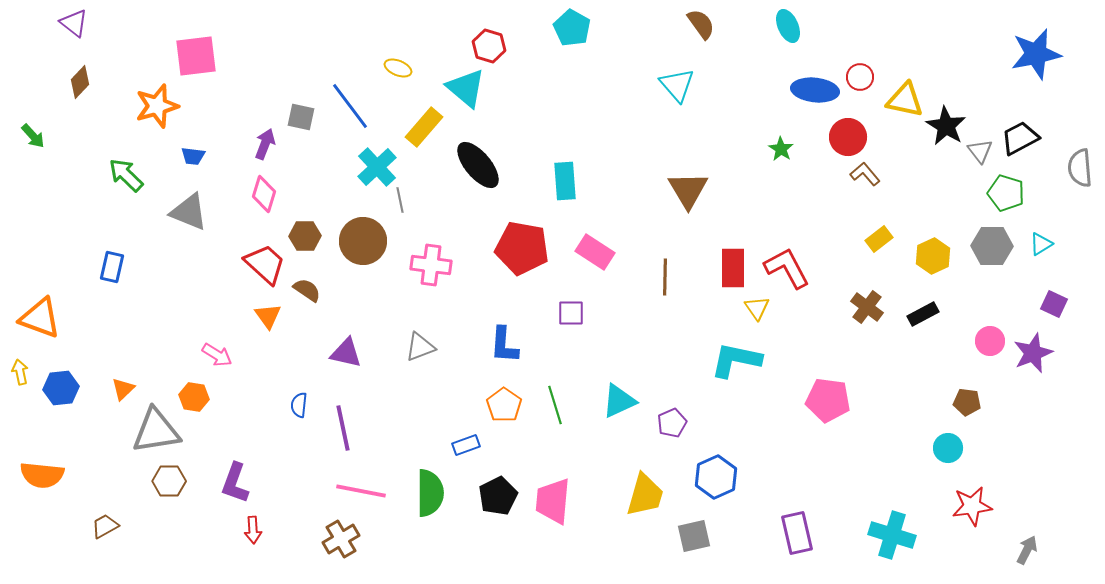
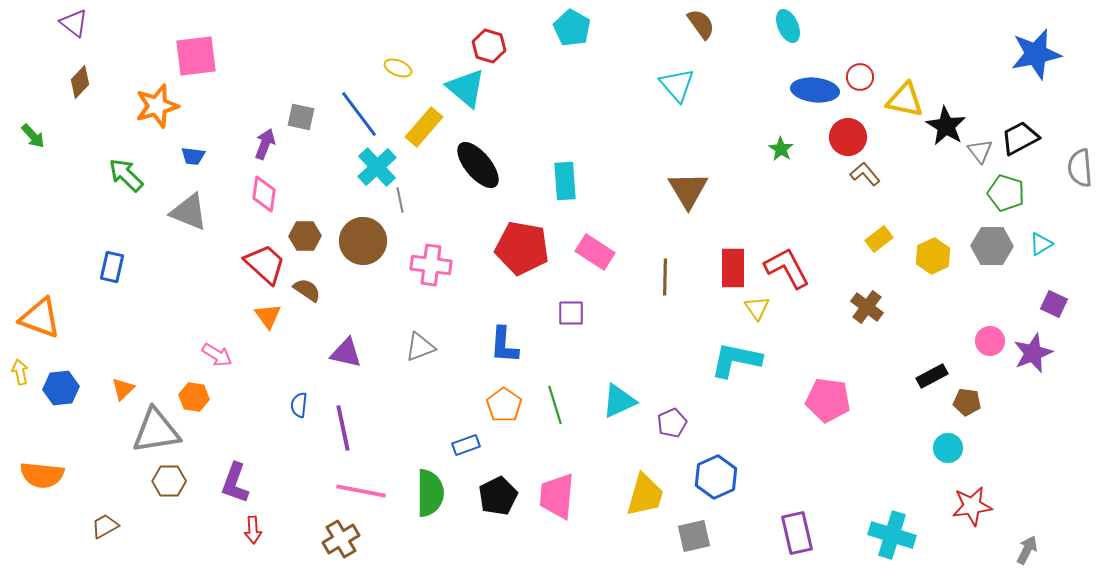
blue line at (350, 106): moved 9 px right, 8 px down
pink diamond at (264, 194): rotated 9 degrees counterclockwise
black rectangle at (923, 314): moved 9 px right, 62 px down
pink trapezoid at (553, 501): moved 4 px right, 5 px up
